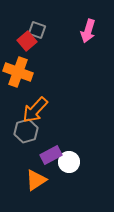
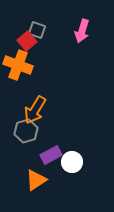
pink arrow: moved 6 px left
orange cross: moved 7 px up
orange arrow: rotated 12 degrees counterclockwise
white circle: moved 3 px right
